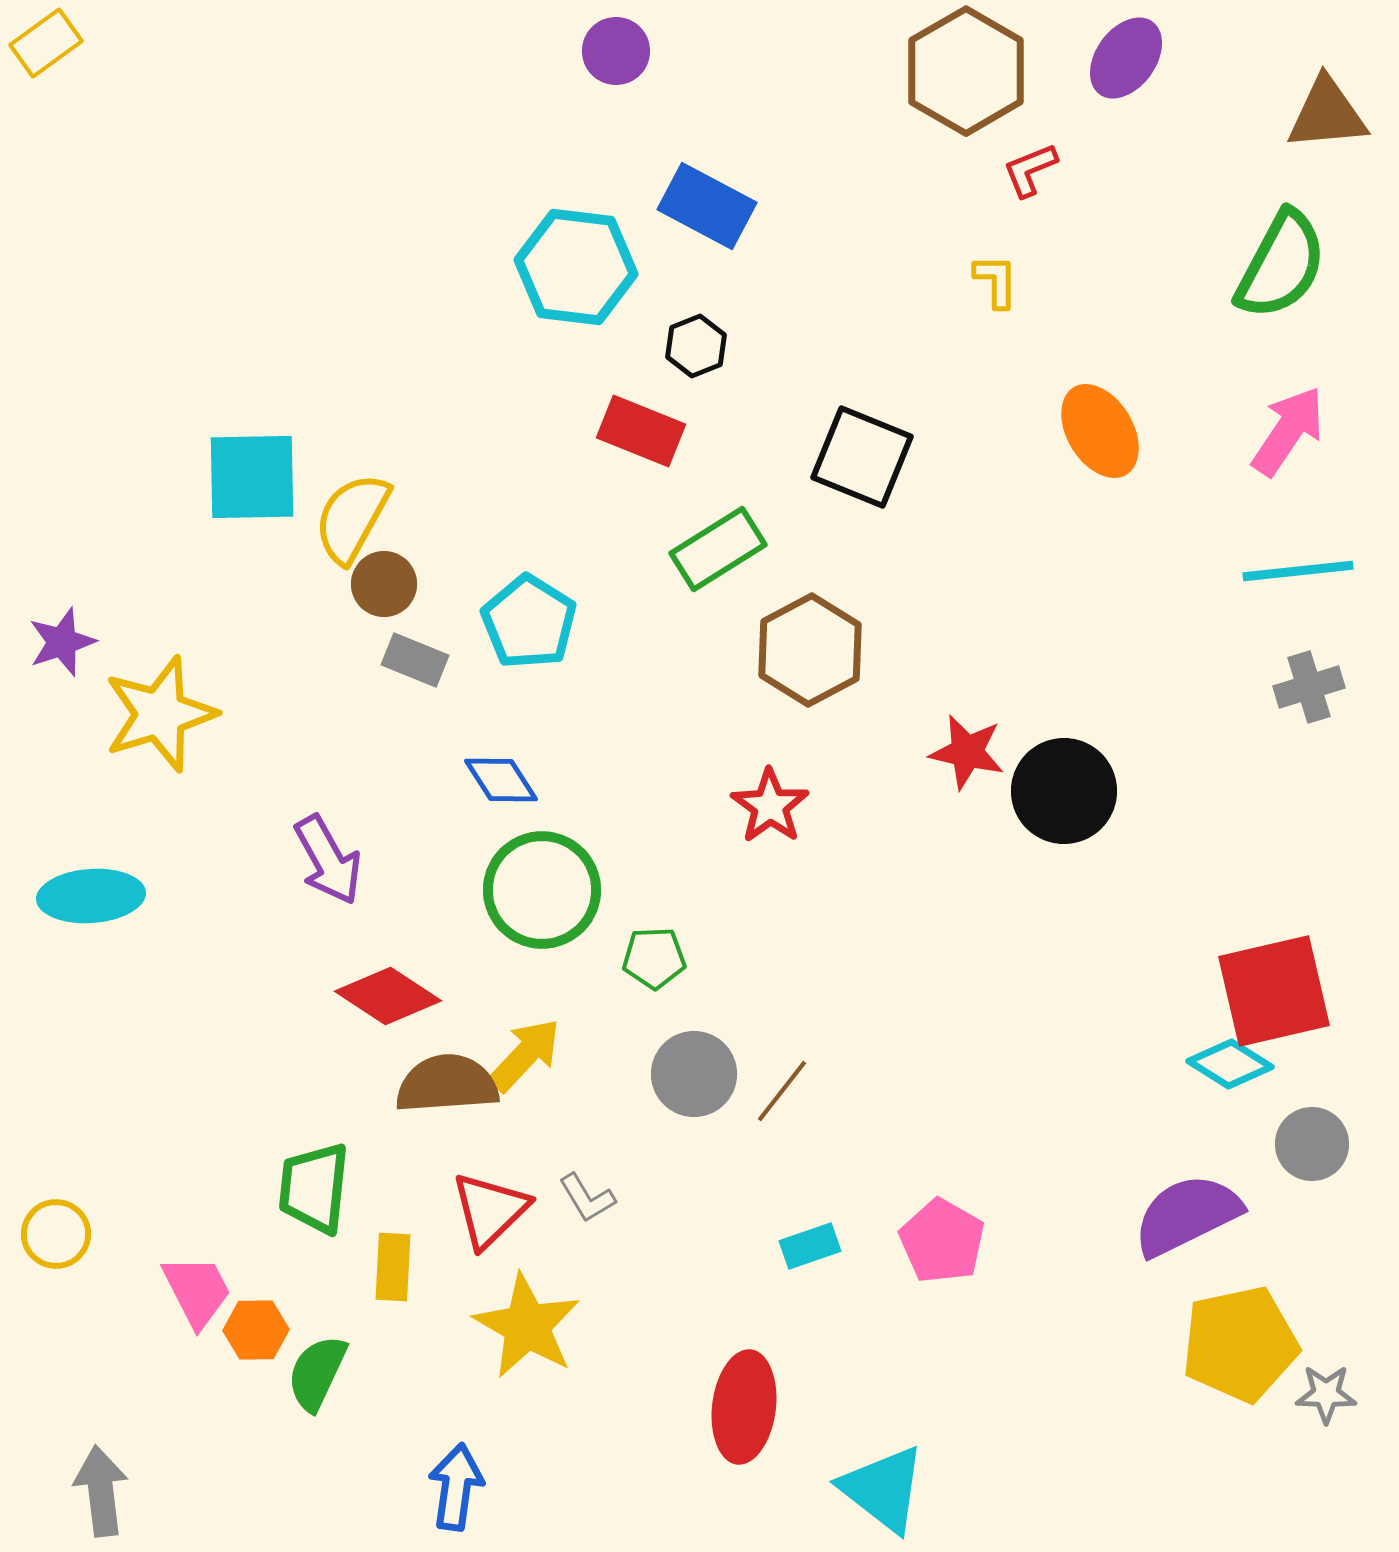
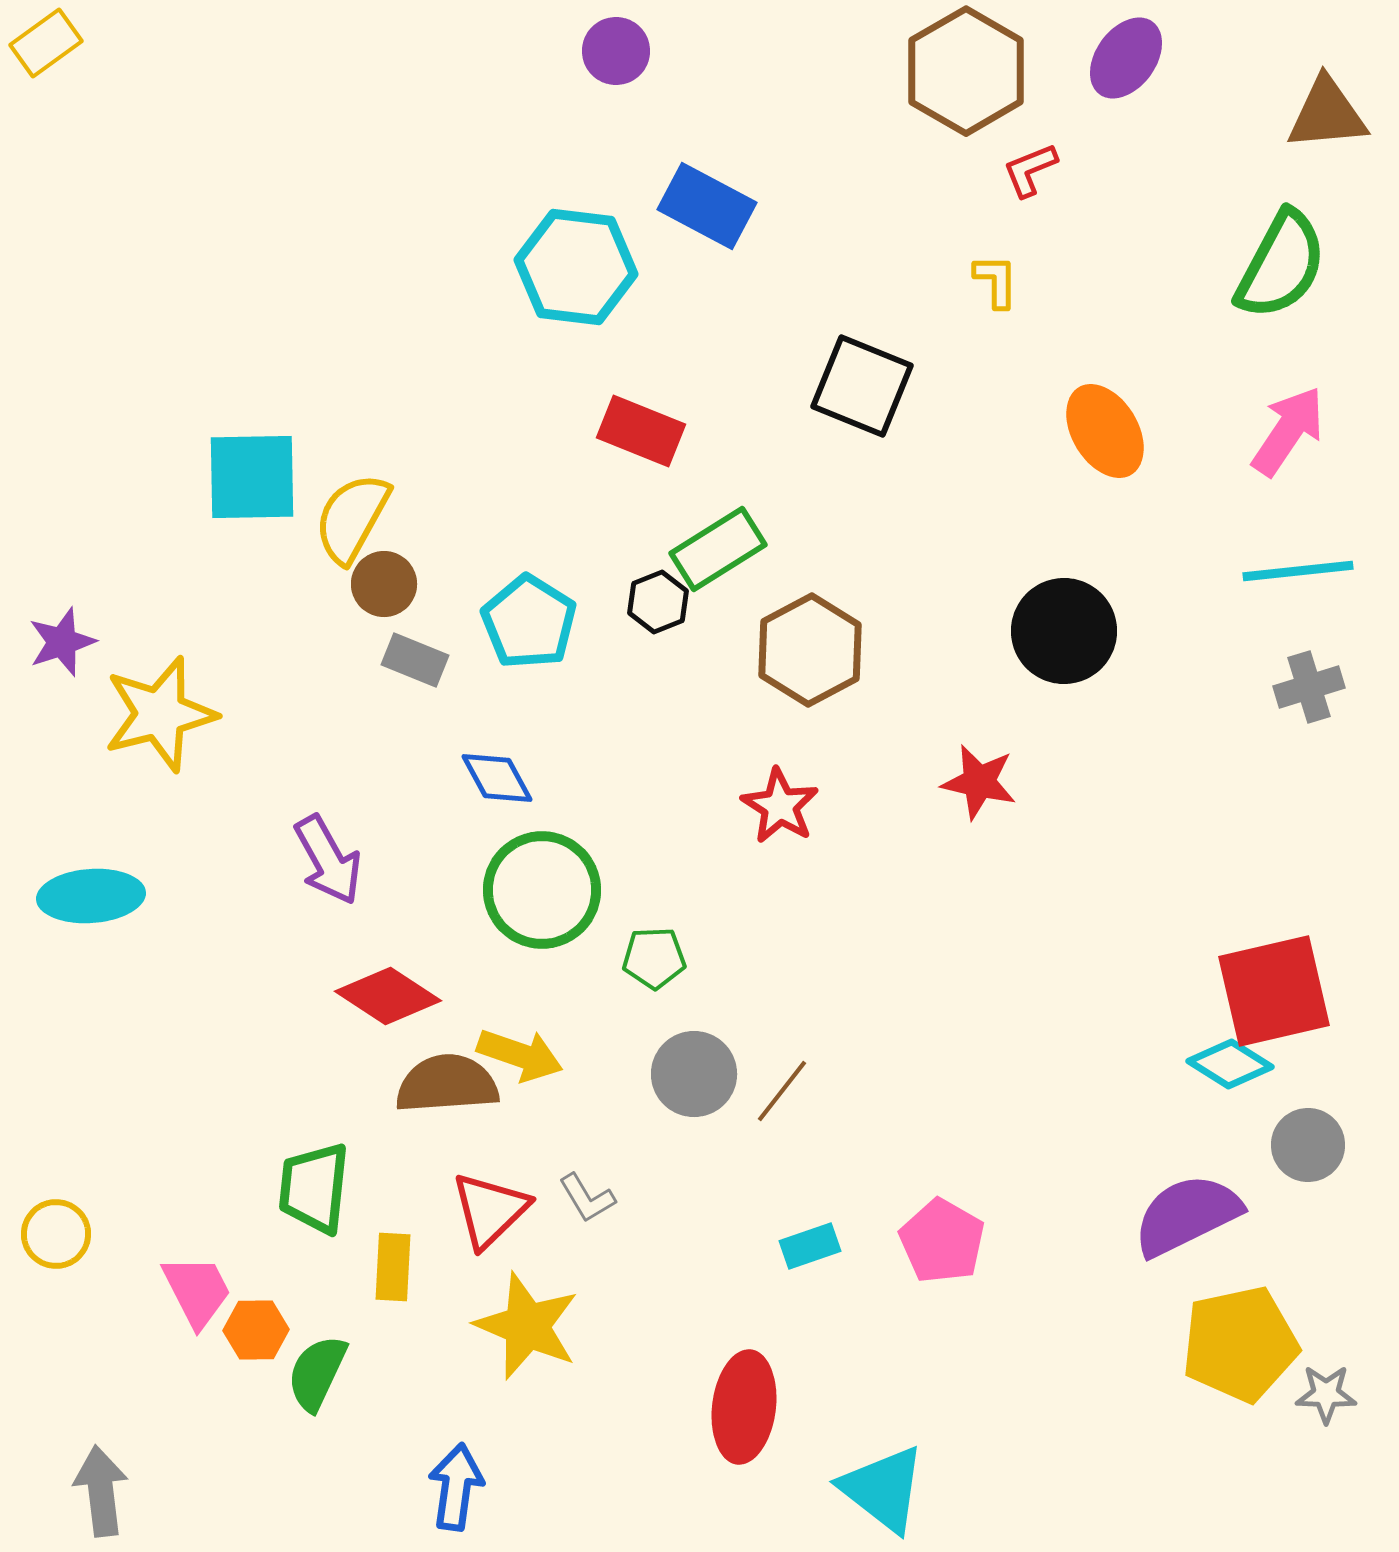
black hexagon at (696, 346): moved 38 px left, 256 px down
orange ellipse at (1100, 431): moved 5 px right
black square at (862, 457): moved 71 px up
yellow star at (160, 714): rotated 3 degrees clockwise
red star at (967, 752): moved 12 px right, 30 px down
blue diamond at (501, 780): moved 4 px left, 2 px up; rotated 4 degrees clockwise
black circle at (1064, 791): moved 160 px up
red star at (770, 806): moved 10 px right; rotated 4 degrees counterclockwise
yellow arrow at (525, 1055): moved 5 px left; rotated 66 degrees clockwise
gray circle at (1312, 1144): moved 4 px left, 1 px down
yellow star at (527, 1326): rotated 7 degrees counterclockwise
